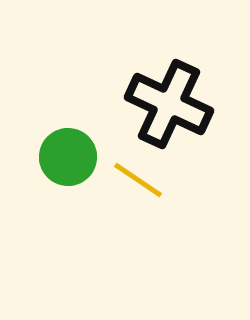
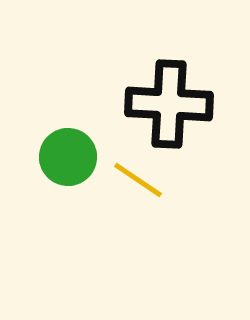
black cross: rotated 22 degrees counterclockwise
